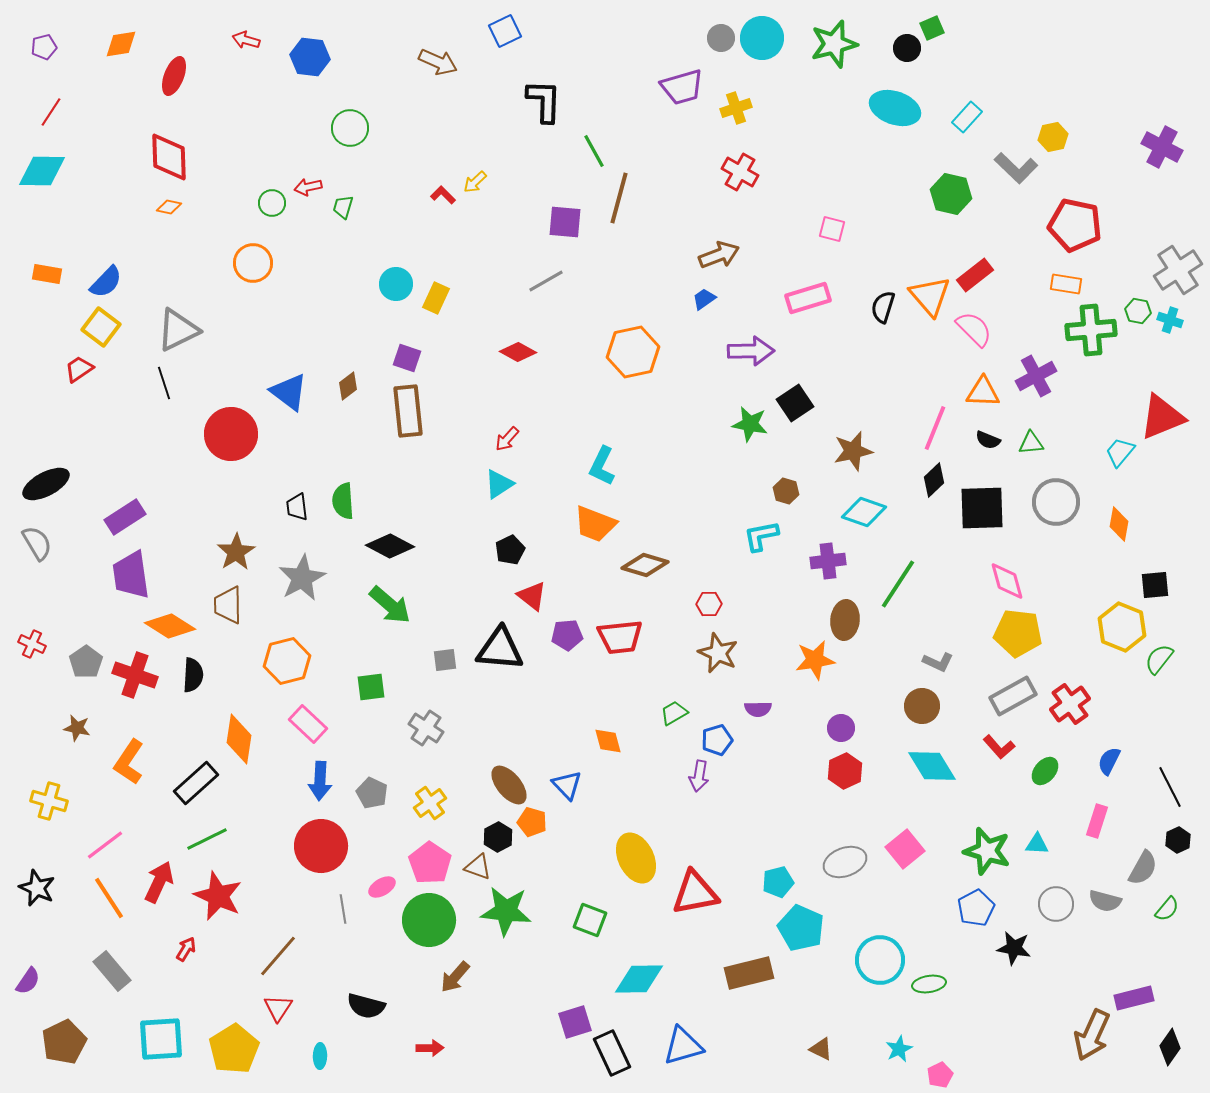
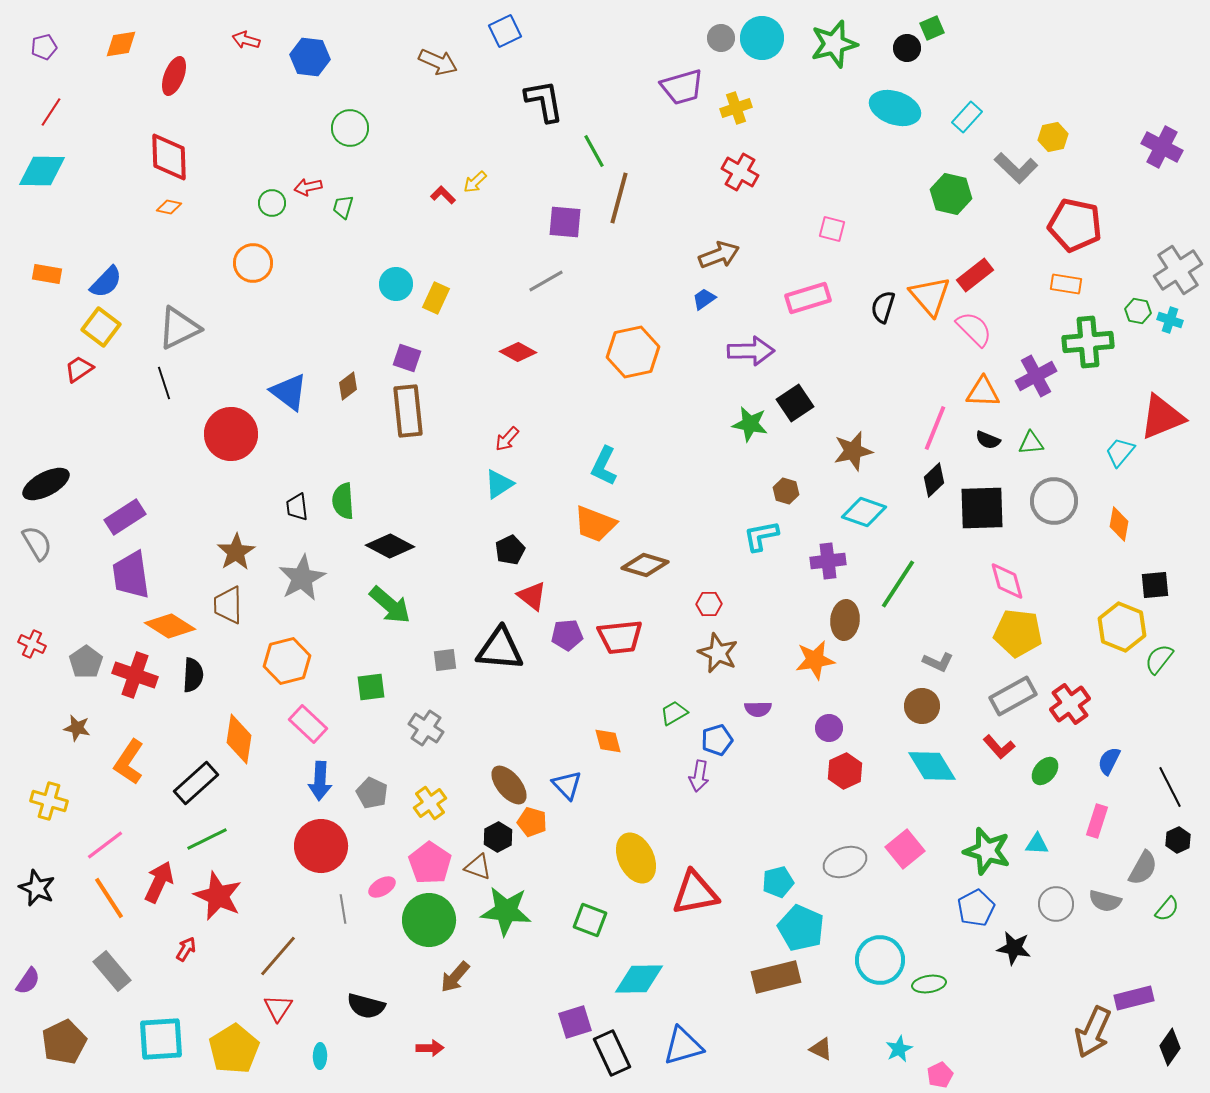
black L-shape at (544, 101): rotated 12 degrees counterclockwise
gray triangle at (178, 330): moved 1 px right, 2 px up
green cross at (1091, 330): moved 3 px left, 12 px down
cyan L-shape at (602, 466): moved 2 px right
gray circle at (1056, 502): moved 2 px left, 1 px up
purple circle at (841, 728): moved 12 px left
brown rectangle at (749, 973): moved 27 px right, 4 px down
brown arrow at (1092, 1035): moved 1 px right, 3 px up
